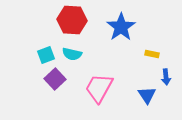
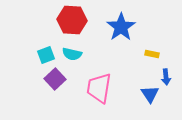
pink trapezoid: rotated 20 degrees counterclockwise
blue triangle: moved 3 px right, 1 px up
